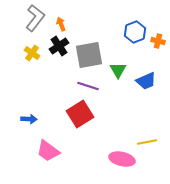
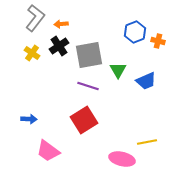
orange arrow: rotated 72 degrees counterclockwise
red square: moved 4 px right, 6 px down
